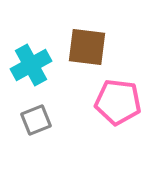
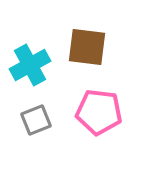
cyan cross: moved 1 px left
pink pentagon: moved 19 px left, 10 px down
